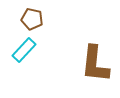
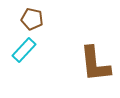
brown L-shape: rotated 12 degrees counterclockwise
